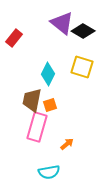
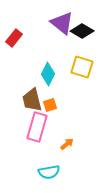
black diamond: moved 1 px left
brown trapezoid: rotated 25 degrees counterclockwise
